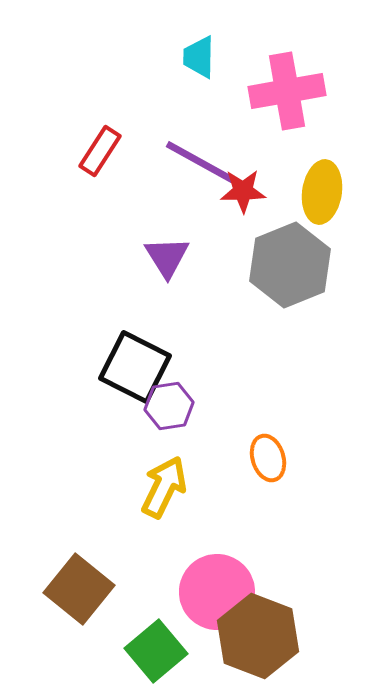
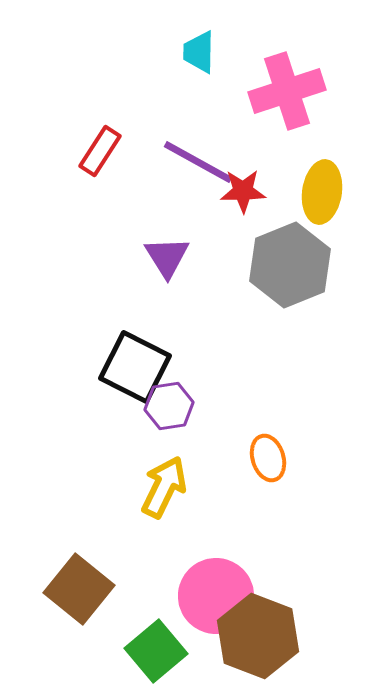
cyan trapezoid: moved 5 px up
pink cross: rotated 8 degrees counterclockwise
purple line: moved 2 px left
pink circle: moved 1 px left, 4 px down
